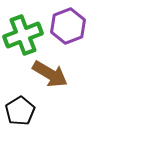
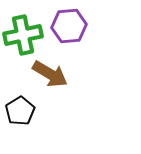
purple hexagon: moved 1 px right; rotated 16 degrees clockwise
green cross: rotated 9 degrees clockwise
